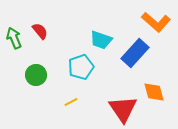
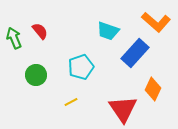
cyan trapezoid: moved 7 px right, 9 px up
orange diamond: moved 1 px left, 3 px up; rotated 40 degrees clockwise
